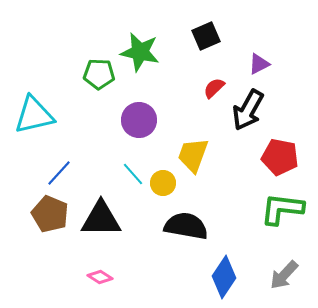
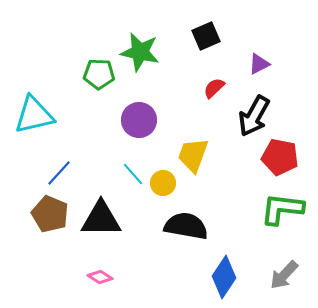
black arrow: moved 6 px right, 6 px down
